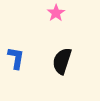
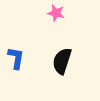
pink star: rotated 24 degrees counterclockwise
